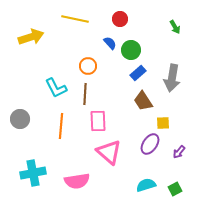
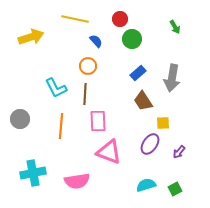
blue semicircle: moved 14 px left, 2 px up
green circle: moved 1 px right, 11 px up
pink triangle: rotated 20 degrees counterclockwise
